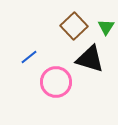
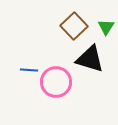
blue line: moved 13 px down; rotated 42 degrees clockwise
